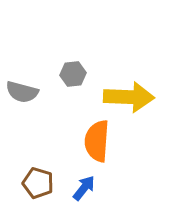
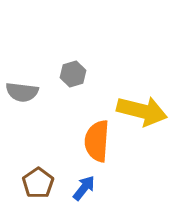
gray hexagon: rotated 10 degrees counterclockwise
gray semicircle: rotated 8 degrees counterclockwise
yellow arrow: moved 13 px right, 14 px down; rotated 12 degrees clockwise
brown pentagon: rotated 20 degrees clockwise
